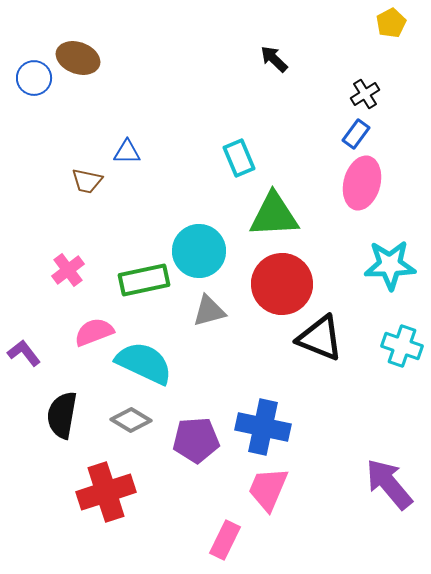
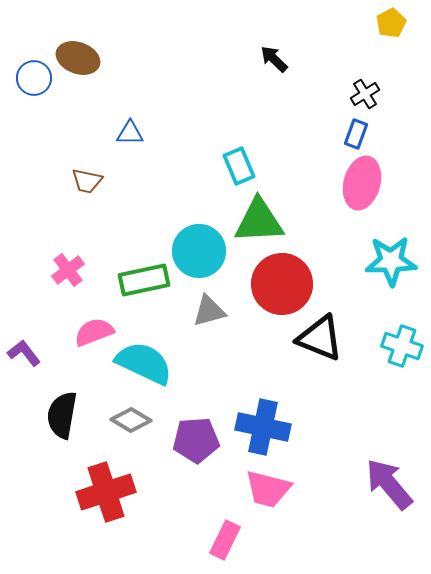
blue rectangle: rotated 16 degrees counterclockwise
blue triangle: moved 3 px right, 19 px up
cyan rectangle: moved 8 px down
green triangle: moved 15 px left, 6 px down
cyan star: moved 1 px right, 4 px up
pink trapezoid: rotated 99 degrees counterclockwise
